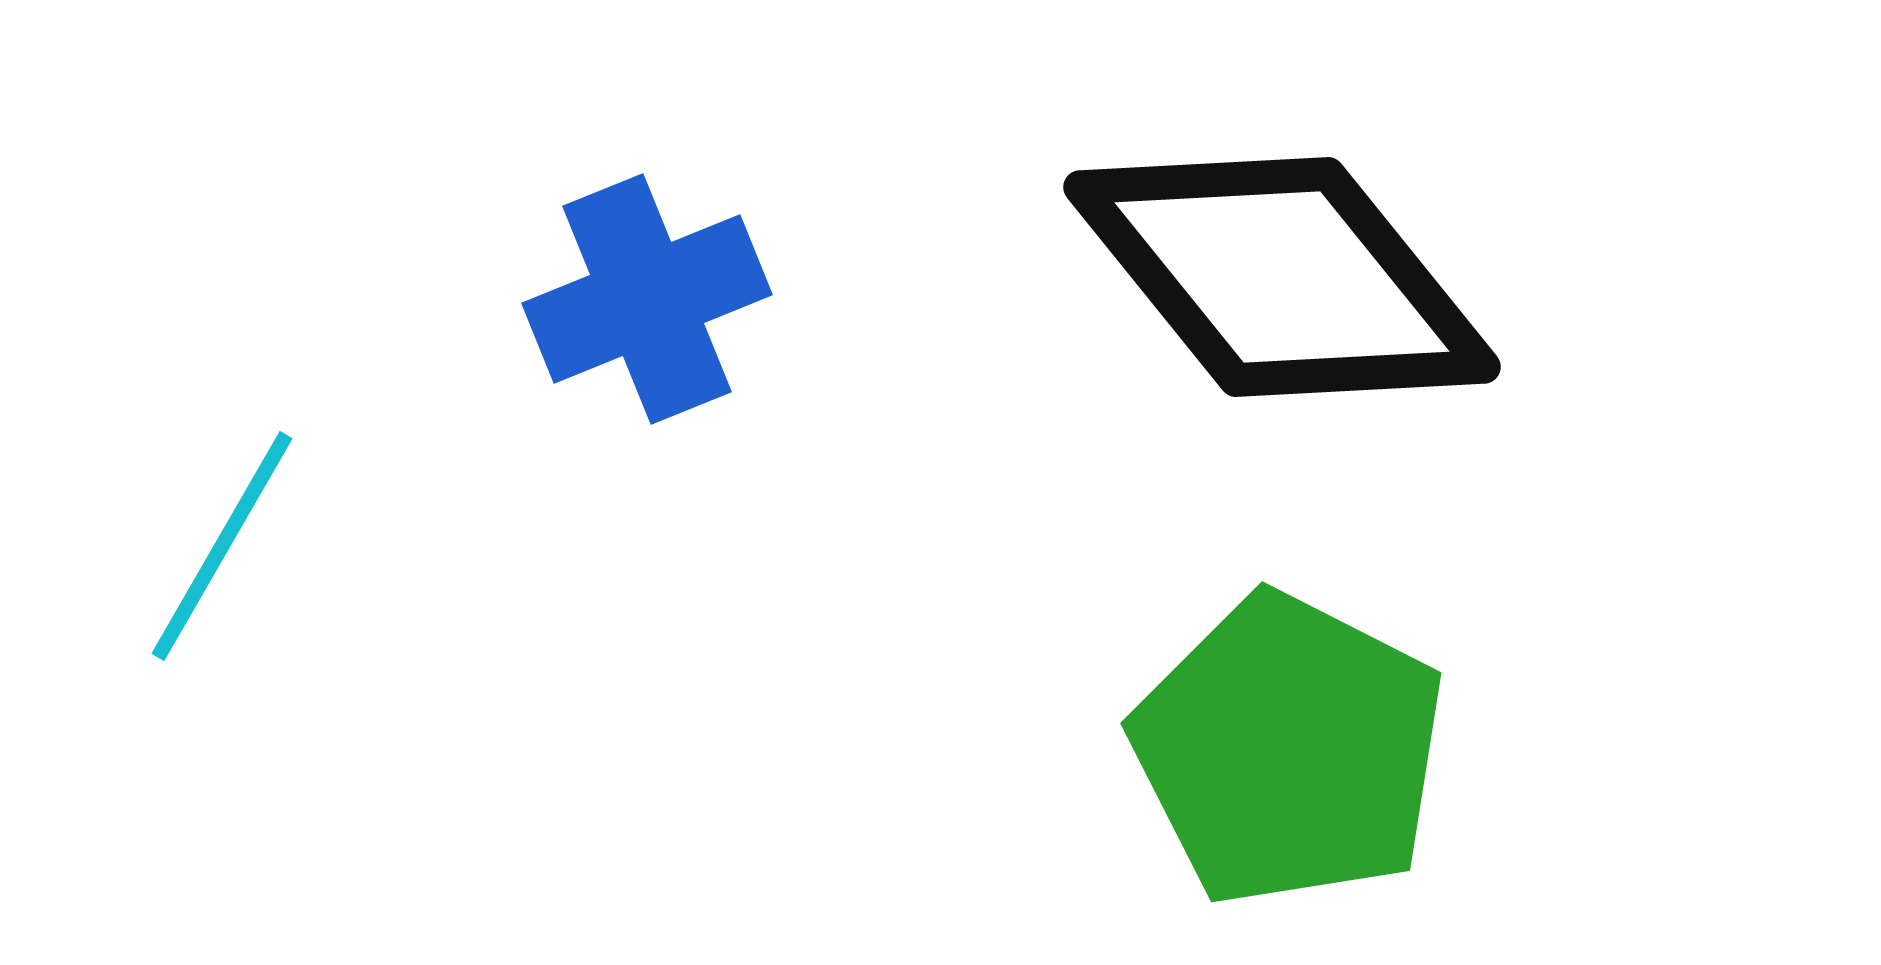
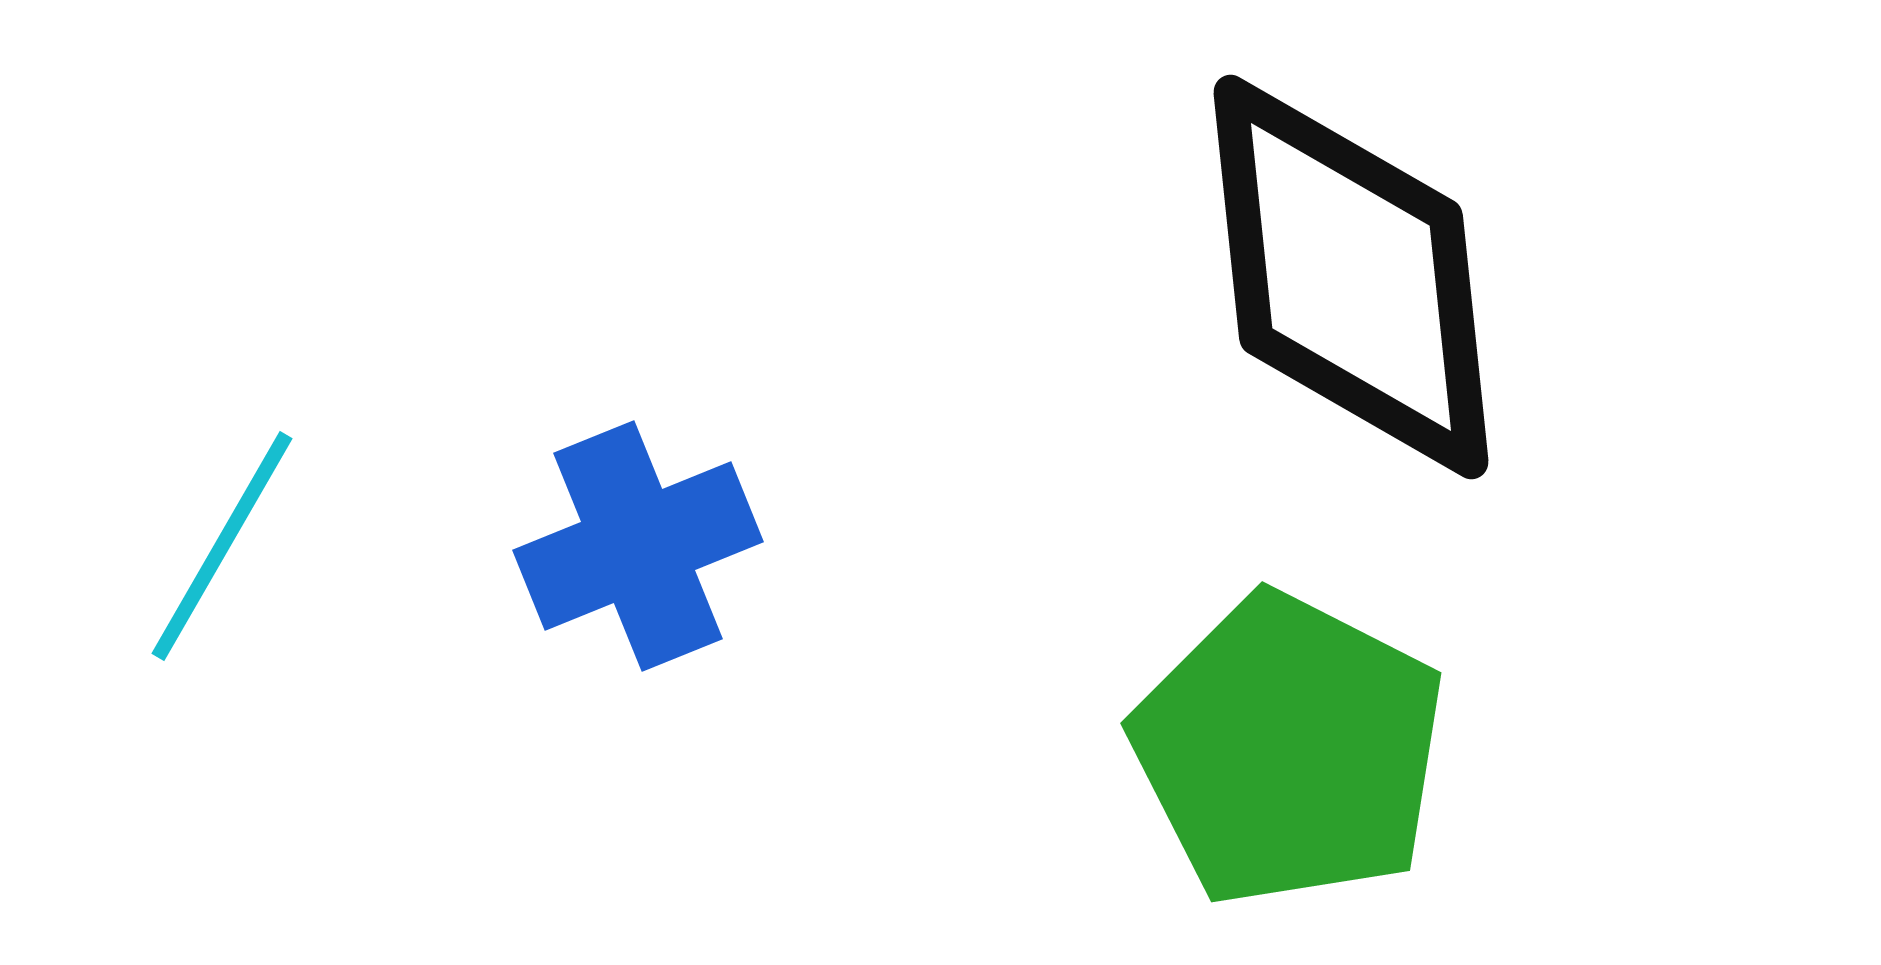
black diamond: moved 69 px right; rotated 33 degrees clockwise
blue cross: moved 9 px left, 247 px down
